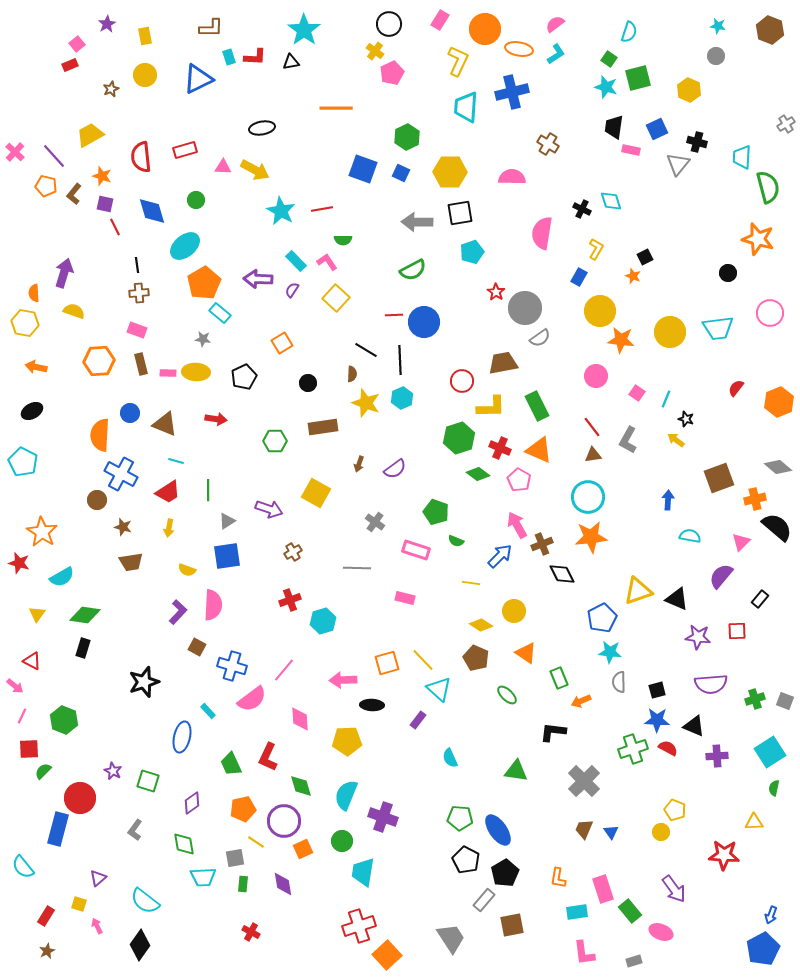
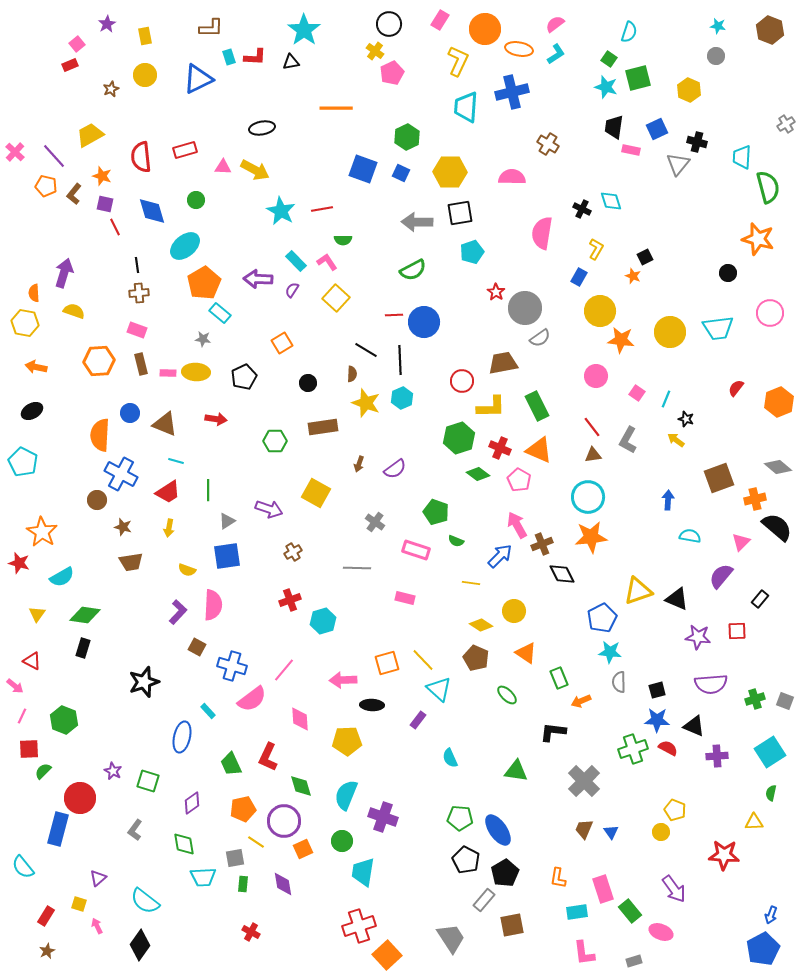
green semicircle at (774, 788): moved 3 px left, 5 px down
